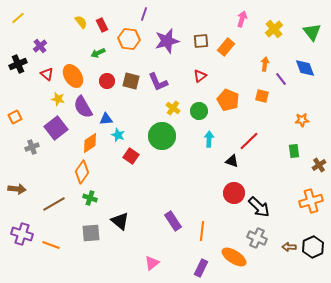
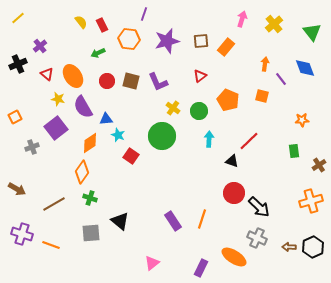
yellow cross at (274, 29): moved 5 px up
brown arrow at (17, 189): rotated 24 degrees clockwise
orange line at (202, 231): moved 12 px up; rotated 12 degrees clockwise
